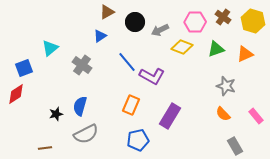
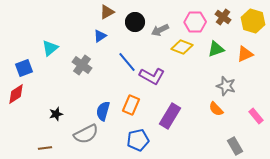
blue semicircle: moved 23 px right, 5 px down
orange semicircle: moved 7 px left, 5 px up
